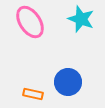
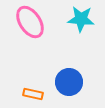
cyan star: rotated 16 degrees counterclockwise
blue circle: moved 1 px right
